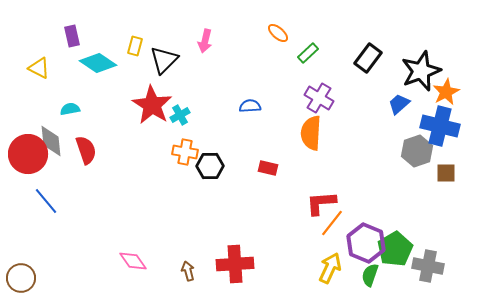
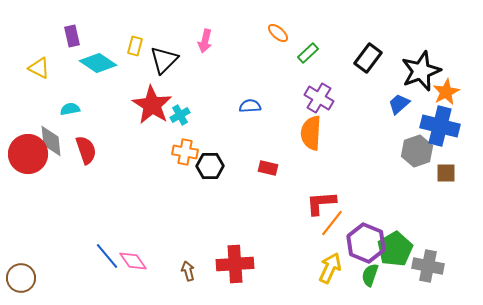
blue line: moved 61 px right, 55 px down
